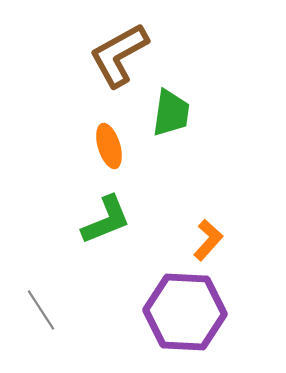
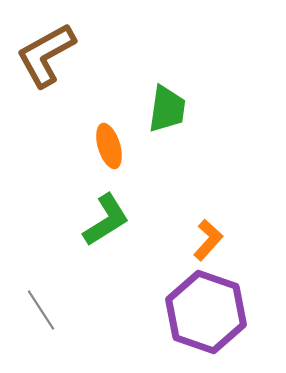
brown L-shape: moved 73 px left
green trapezoid: moved 4 px left, 4 px up
green L-shape: rotated 10 degrees counterclockwise
purple hexagon: moved 21 px right; rotated 16 degrees clockwise
